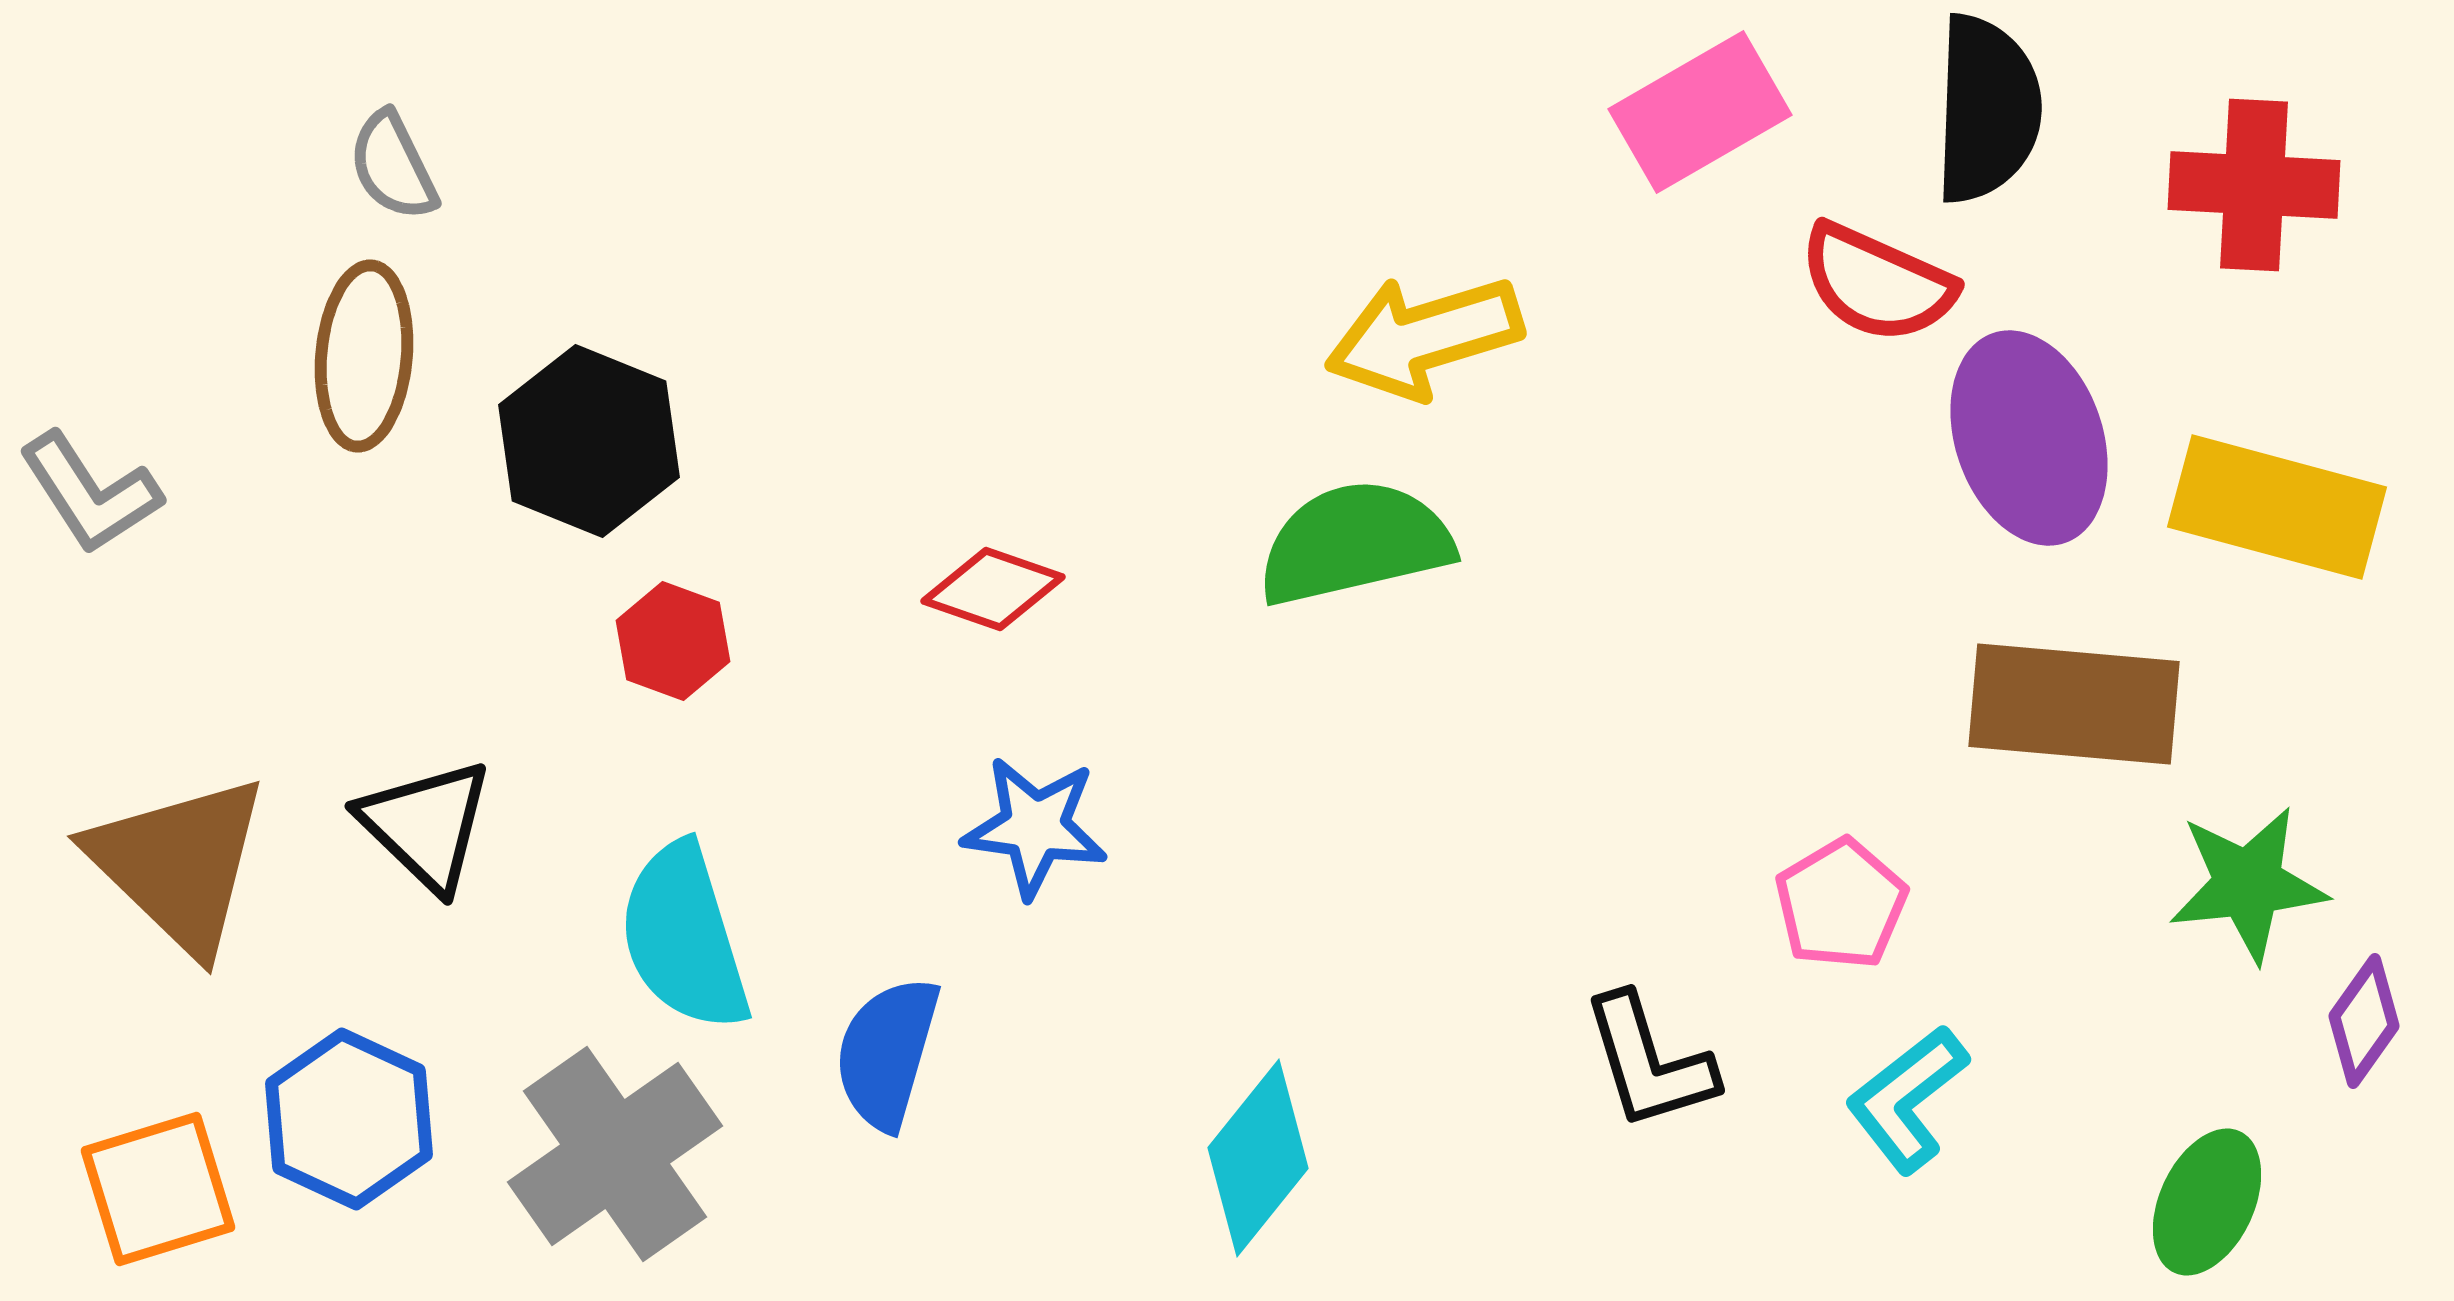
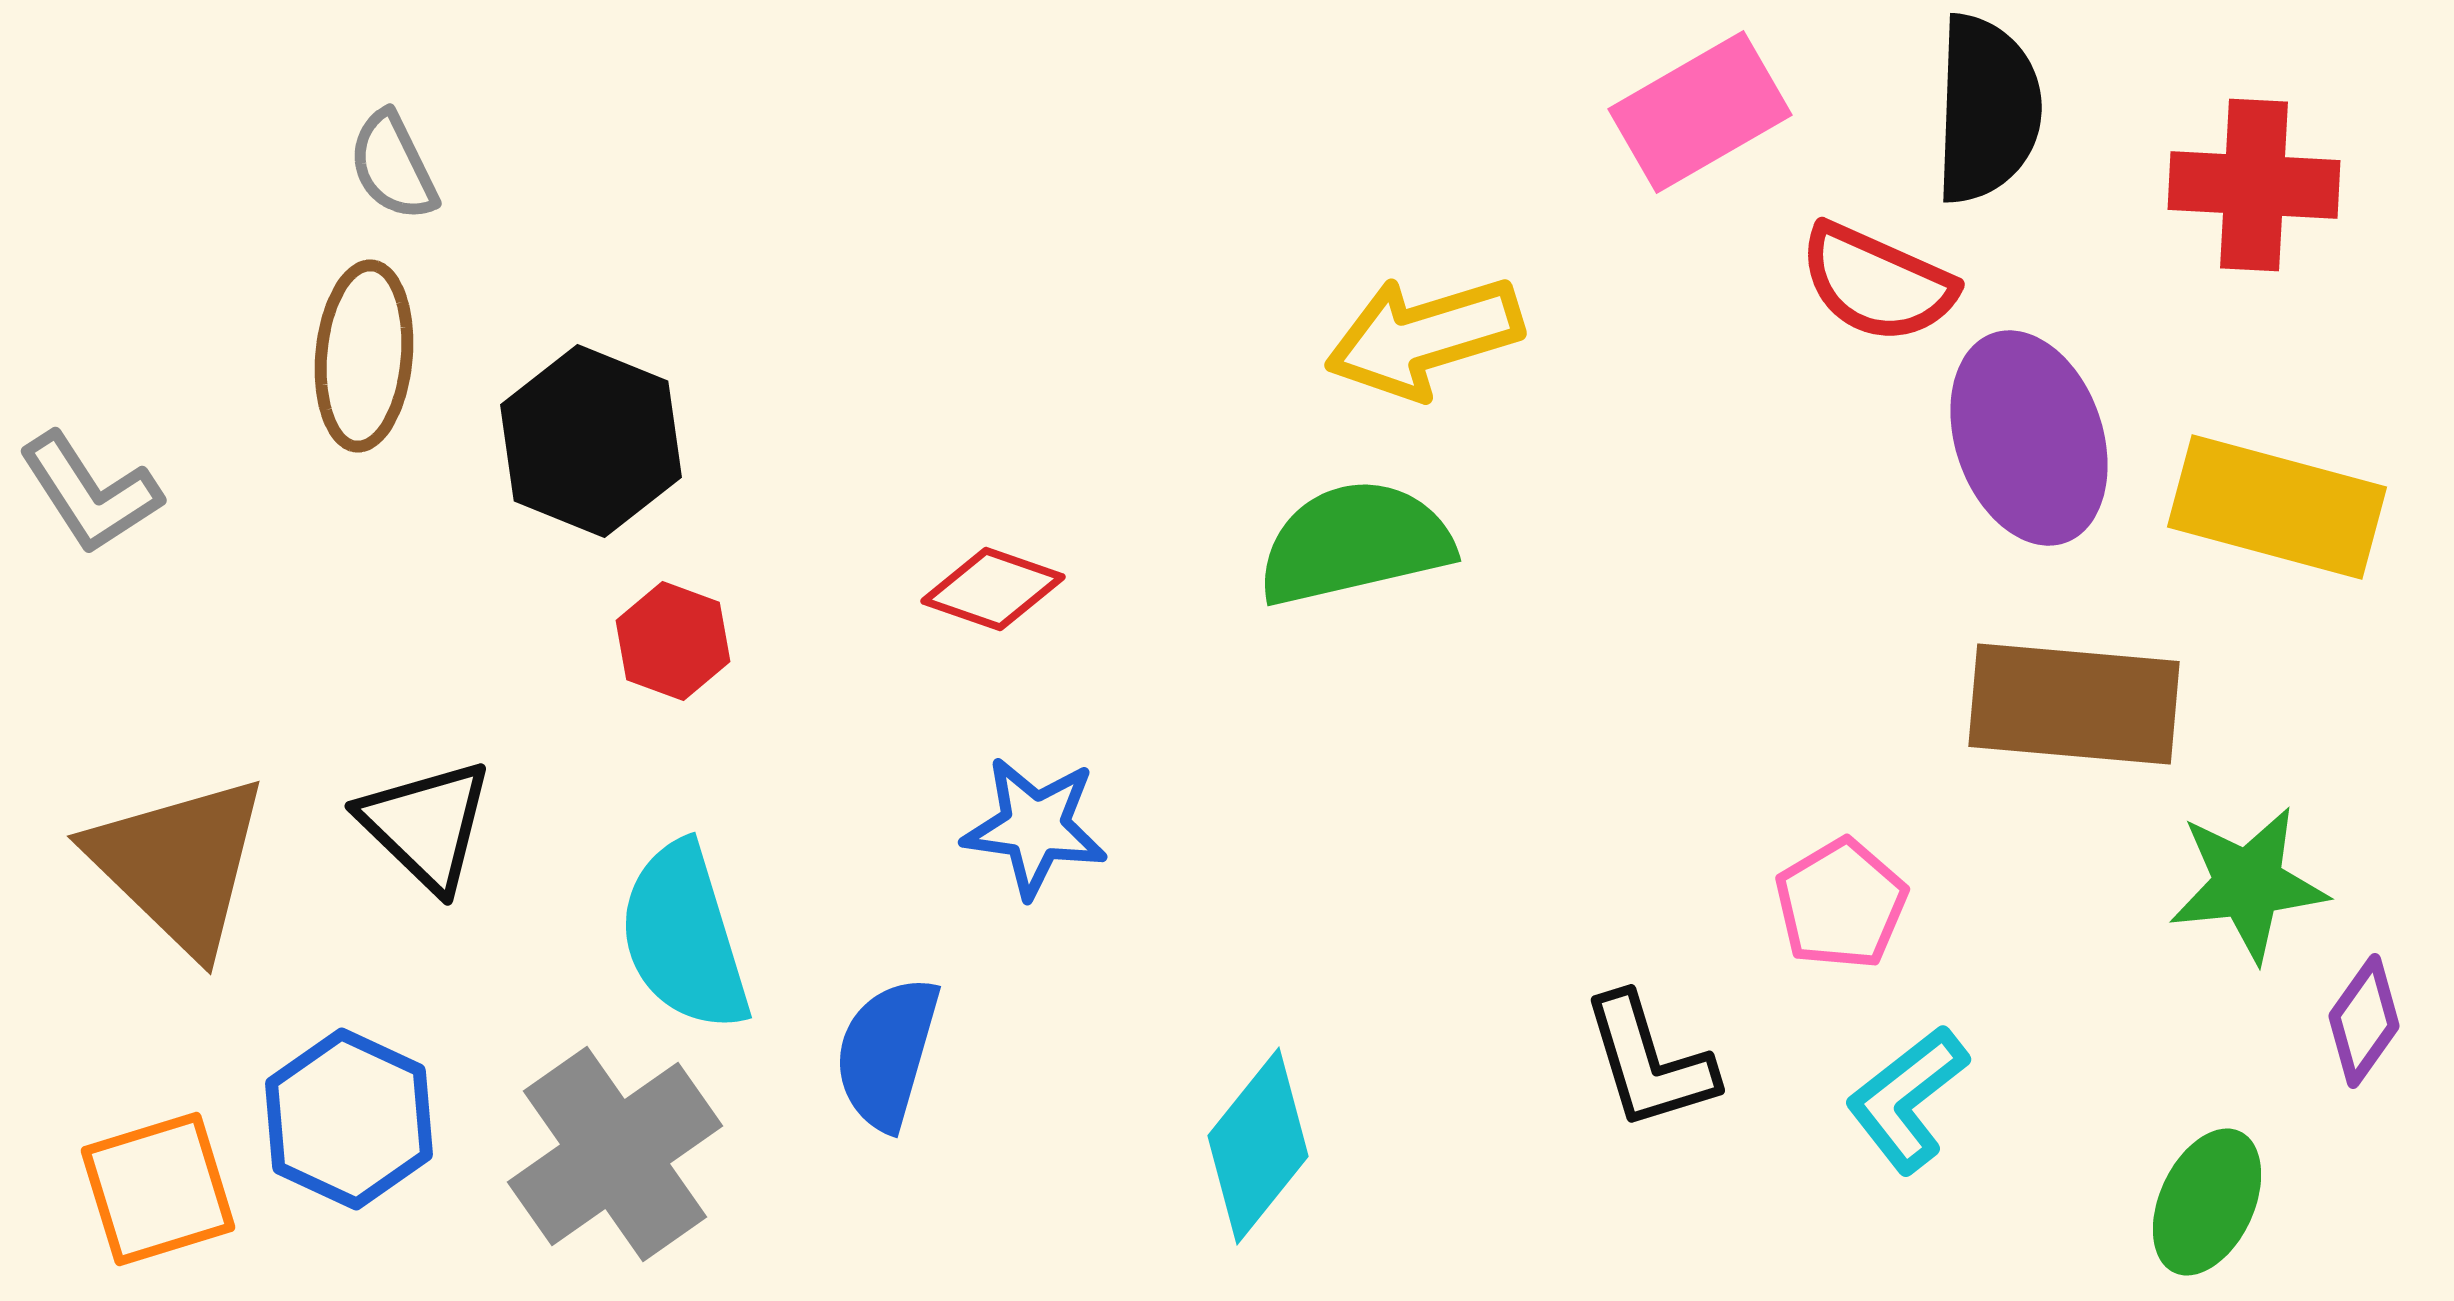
black hexagon: moved 2 px right
cyan diamond: moved 12 px up
